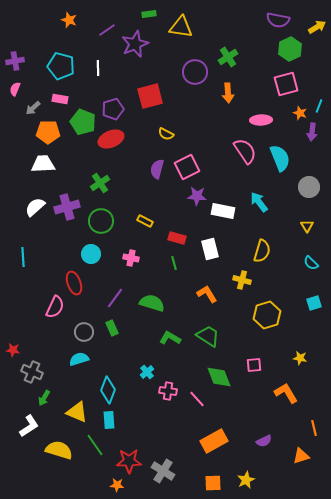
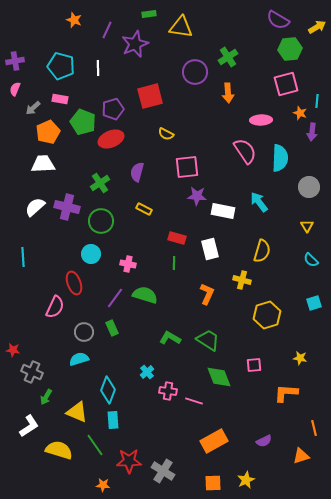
orange star at (69, 20): moved 5 px right
purple semicircle at (278, 20): rotated 20 degrees clockwise
purple line at (107, 30): rotated 30 degrees counterclockwise
green hexagon at (290, 49): rotated 20 degrees clockwise
cyan line at (319, 106): moved 2 px left, 5 px up; rotated 16 degrees counterclockwise
orange pentagon at (48, 132): rotated 25 degrees counterclockwise
cyan semicircle at (280, 158): rotated 24 degrees clockwise
pink square at (187, 167): rotated 20 degrees clockwise
purple semicircle at (157, 169): moved 20 px left, 3 px down
purple cross at (67, 207): rotated 30 degrees clockwise
yellow rectangle at (145, 221): moved 1 px left, 12 px up
pink cross at (131, 258): moved 3 px left, 6 px down
green line at (174, 263): rotated 16 degrees clockwise
cyan semicircle at (311, 263): moved 3 px up
orange L-shape at (207, 294): rotated 55 degrees clockwise
green semicircle at (152, 303): moved 7 px left, 8 px up
green trapezoid at (208, 336): moved 4 px down
orange L-shape at (286, 393): rotated 55 degrees counterclockwise
green arrow at (44, 398): moved 2 px right, 1 px up
pink line at (197, 399): moved 3 px left, 2 px down; rotated 30 degrees counterclockwise
cyan rectangle at (109, 420): moved 4 px right
orange star at (117, 485): moved 14 px left
